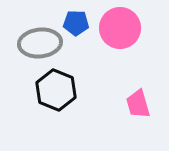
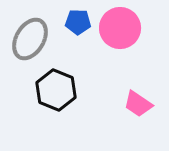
blue pentagon: moved 2 px right, 1 px up
gray ellipse: moved 10 px left, 4 px up; rotated 54 degrees counterclockwise
pink trapezoid: rotated 40 degrees counterclockwise
